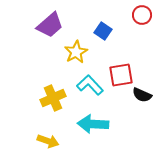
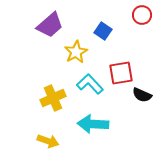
red square: moved 2 px up
cyan L-shape: moved 1 px up
